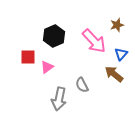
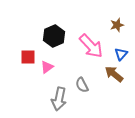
pink arrow: moved 3 px left, 5 px down
